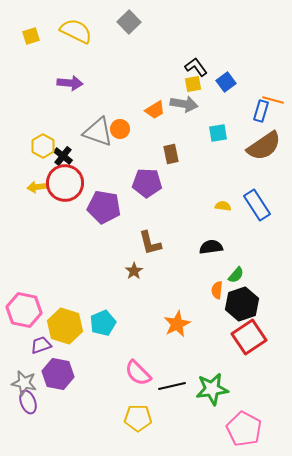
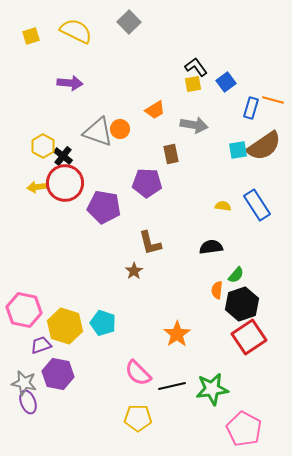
gray arrow at (184, 104): moved 10 px right, 21 px down
blue rectangle at (261, 111): moved 10 px left, 3 px up
cyan square at (218, 133): moved 20 px right, 17 px down
cyan pentagon at (103, 323): rotated 30 degrees counterclockwise
orange star at (177, 324): moved 10 px down; rotated 8 degrees counterclockwise
